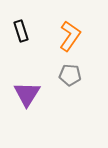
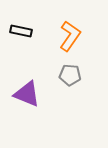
black rectangle: rotated 60 degrees counterclockwise
purple triangle: rotated 40 degrees counterclockwise
